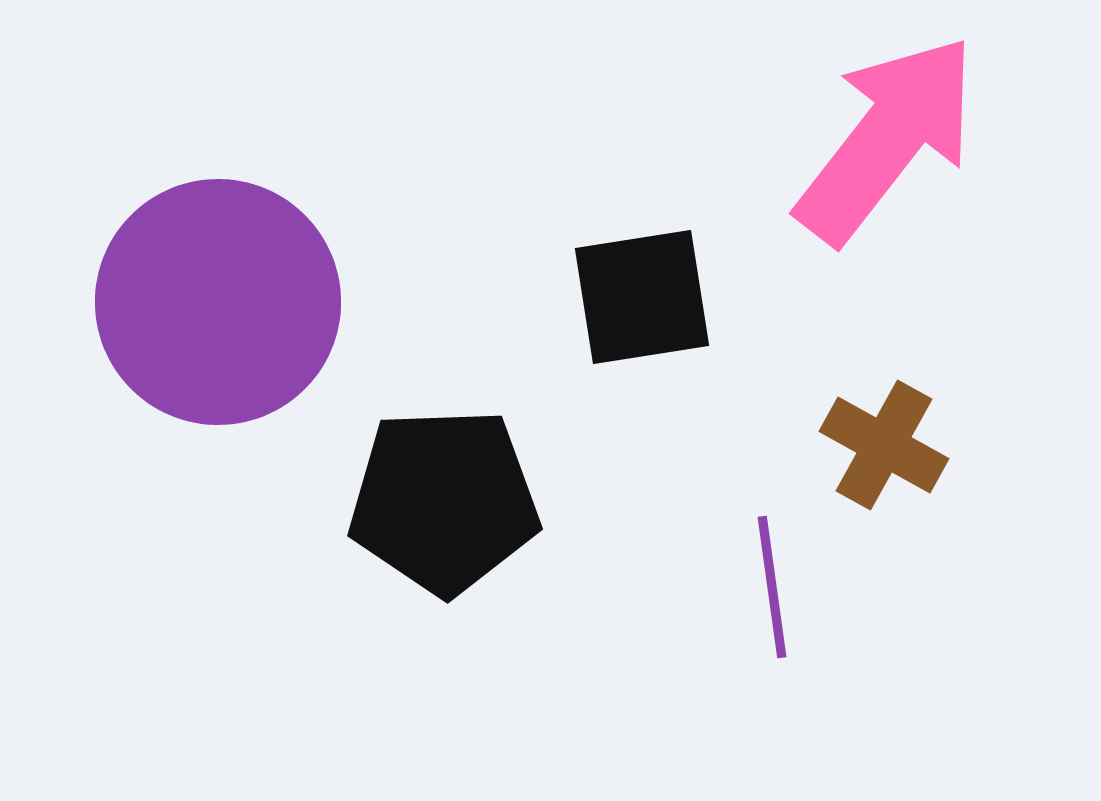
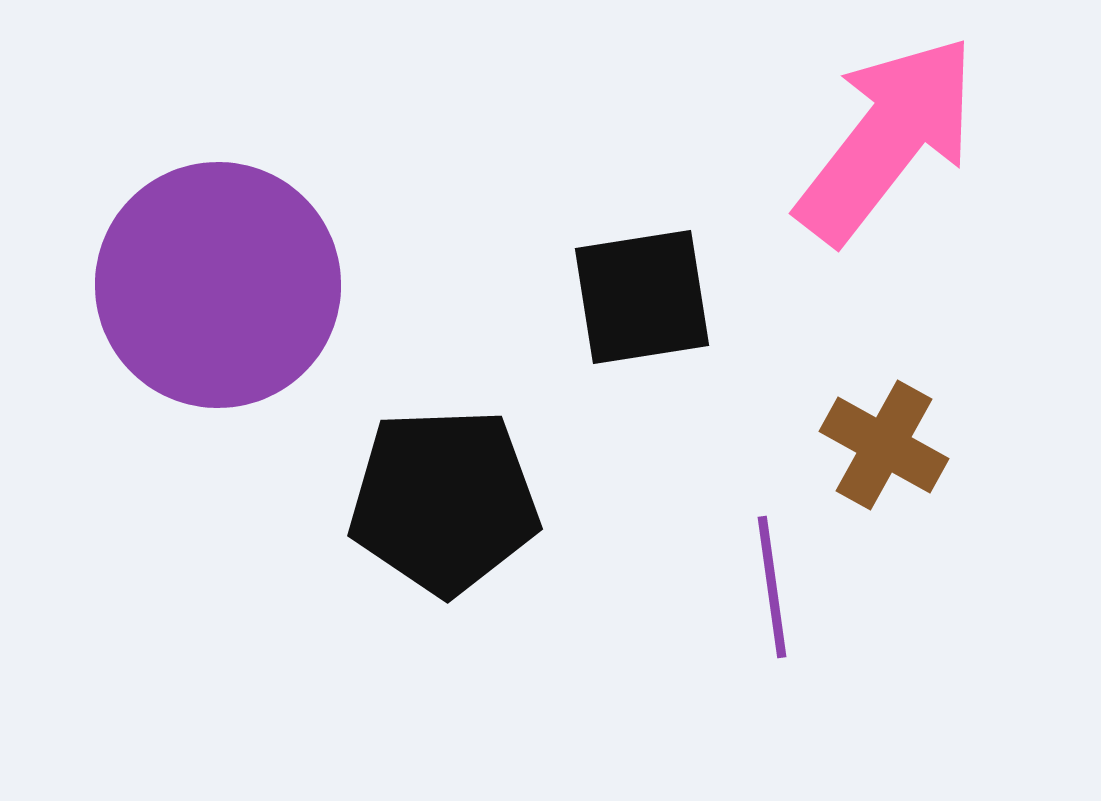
purple circle: moved 17 px up
